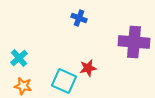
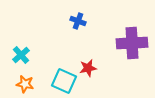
blue cross: moved 1 px left, 3 px down
purple cross: moved 2 px left, 1 px down; rotated 8 degrees counterclockwise
cyan cross: moved 2 px right, 3 px up
orange star: moved 2 px right, 2 px up
